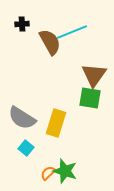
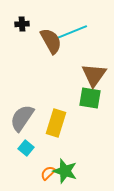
brown semicircle: moved 1 px right, 1 px up
gray semicircle: rotated 92 degrees clockwise
